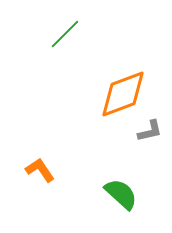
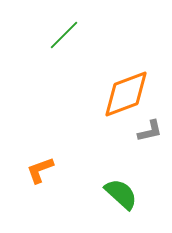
green line: moved 1 px left, 1 px down
orange diamond: moved 3 px right
orange L-shape: rotated 76 degrees counterclockwise
